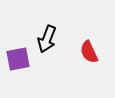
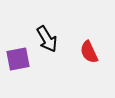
black arrow: rotated 52 degrees counterclockwise
